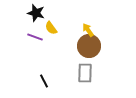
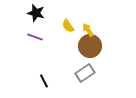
yellow semicircle: moved 17 px right, 2 px up
brown circle: moved 1 px right
gray rectangle: rotated 54 degrees clockwise
